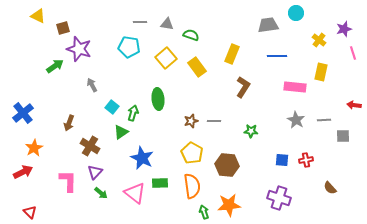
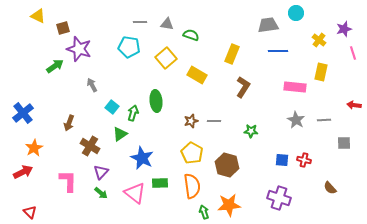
blue line at (277, 56): moved 1 px right, 5 px up
yellow rectangle at (197, 67): moved 8 px down; rotated 24 degrees counterclockwise
green ellipse at (158, 99): moved 2 px left, 2 px down
green triangle at (121, 132): moved 1 px left, 2 px down
gray square at (343, 136): moved 1 px right, 7 px down
red cross at (306, 160): moved 2 px left; rotated 24 degrees clockwise
brown hexagon at (227, 165): rotated 10 degrees clockwise
purple triangle at (95, 172): moved 6 px right
